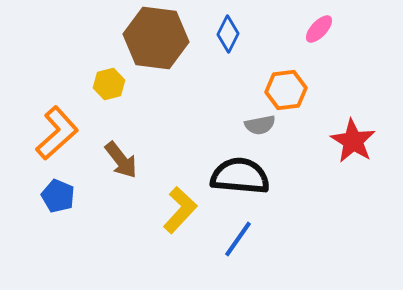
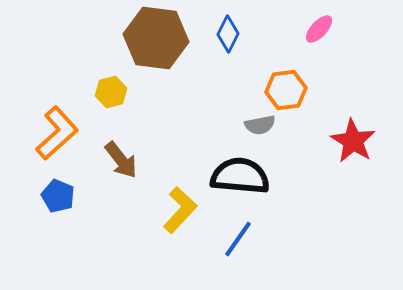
yellow hexagon: moved 2 px right, 8 px down
